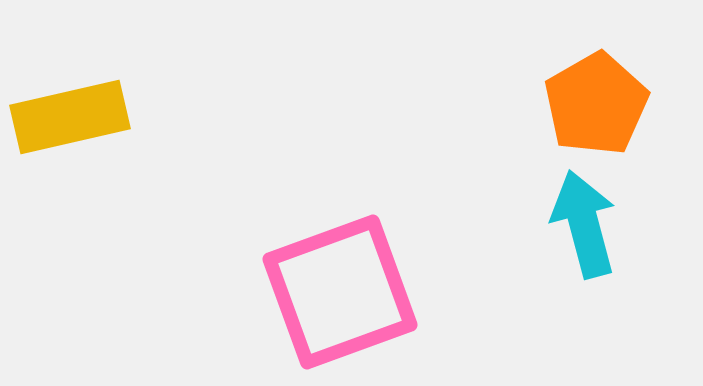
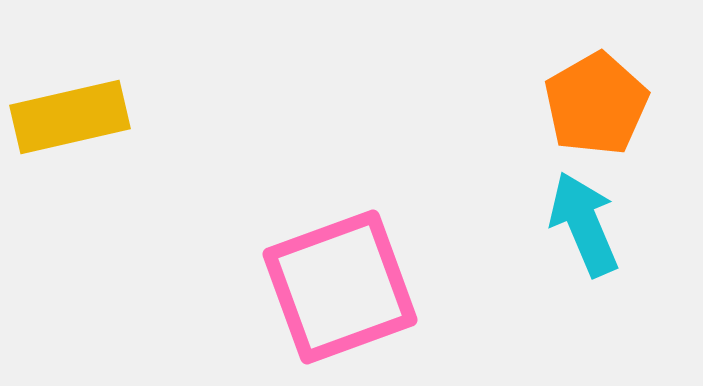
cyan arrow: rotated 8 degrees counterclockwise
pink square: moved 5 px up
